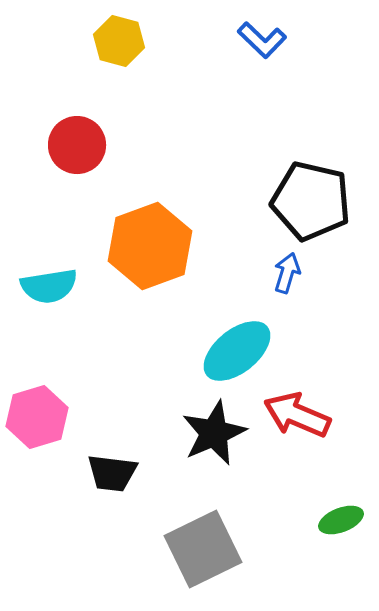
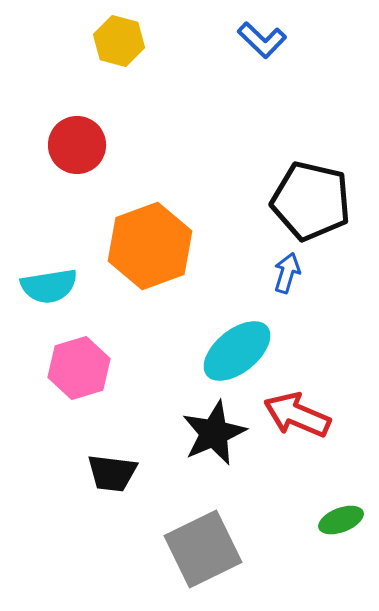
pink hexagon: moved 42 px right, 49 px up
